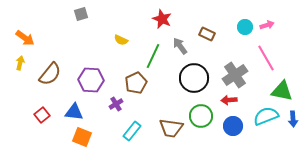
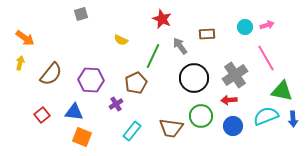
brown rectangle: rotated 28 degrees counterclockwise
brown semicircle: moved 1 px right
